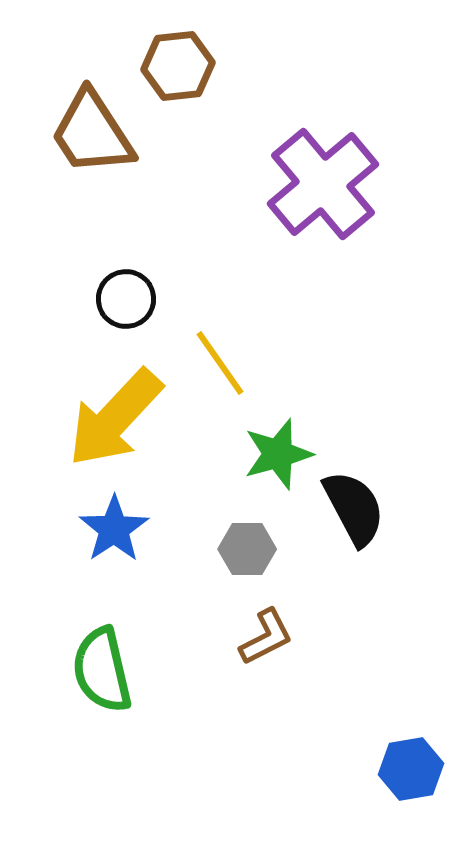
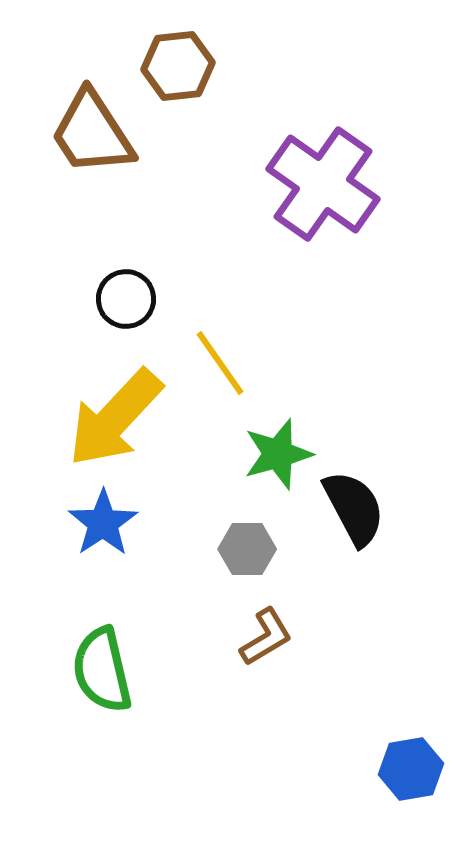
purple cross: rotated 15 degrees counterclockwise
blue star: moved 11 px left, 6 px up
brown L-shape: rotated 4 degrees counterclockwise
